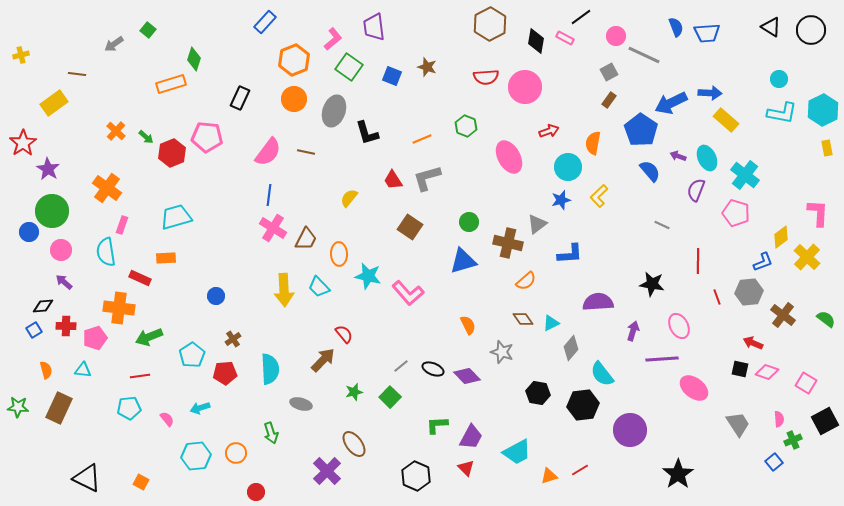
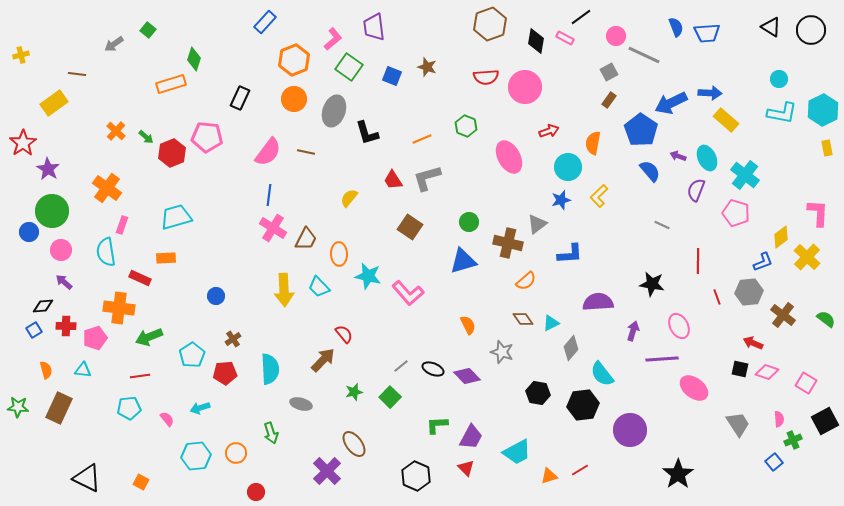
brown hexagon at (490, 24): rotated 8 degrees clockwise
